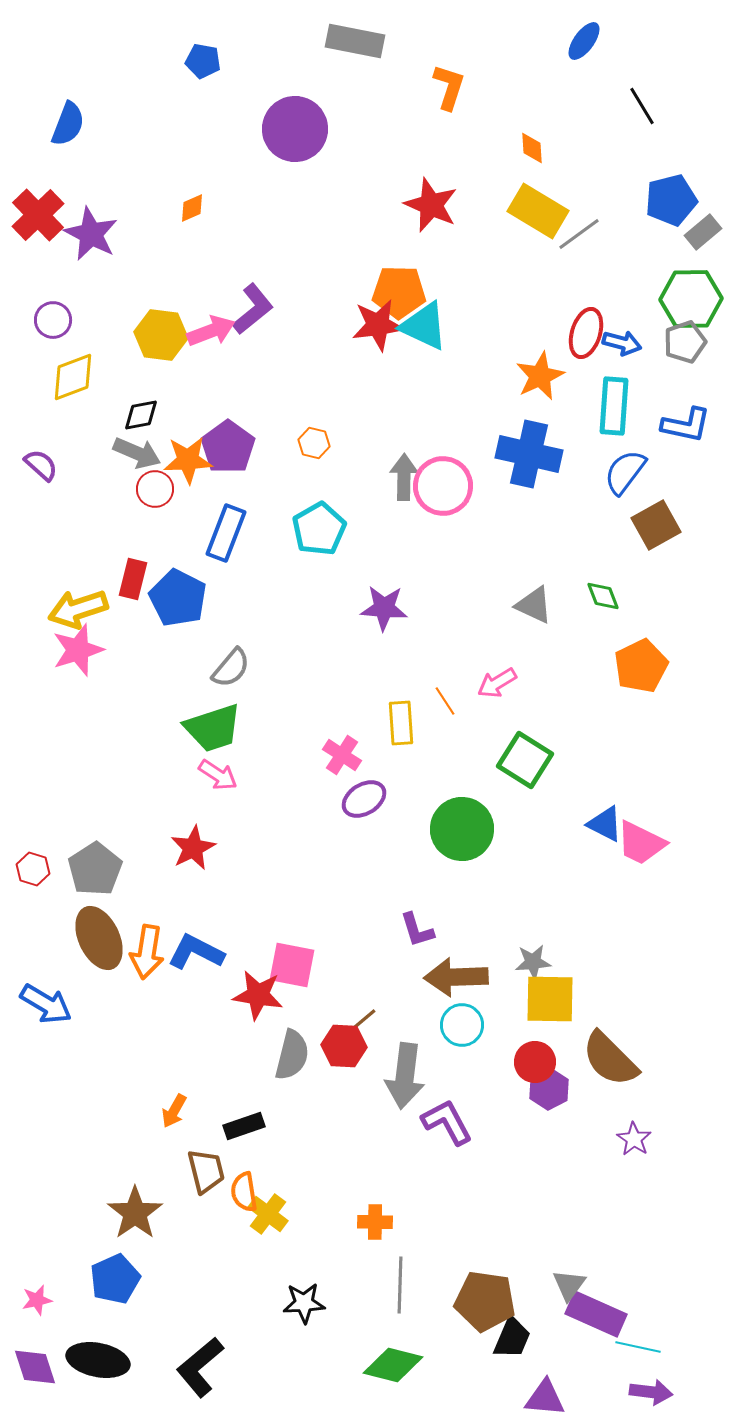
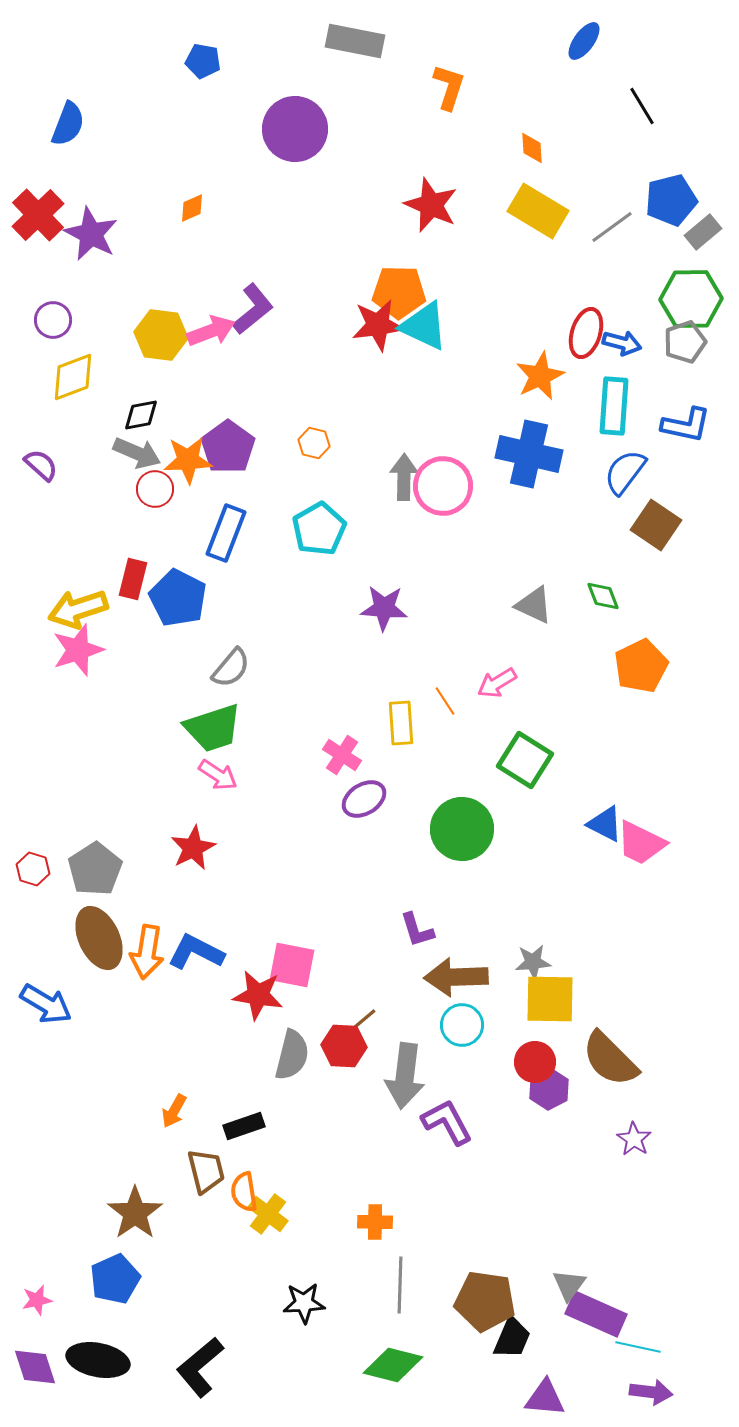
gray line at (579, 234): moved 33 px right, 7 px up
brown square at (656, 525): rotated 27 degrees counterclockwise
